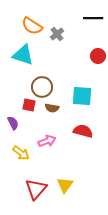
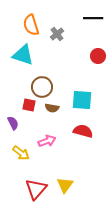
orange semicircle: moved 1 px left, 1 px up; rotated 40 degrees clockwise
cyan square: moved 4 px down
